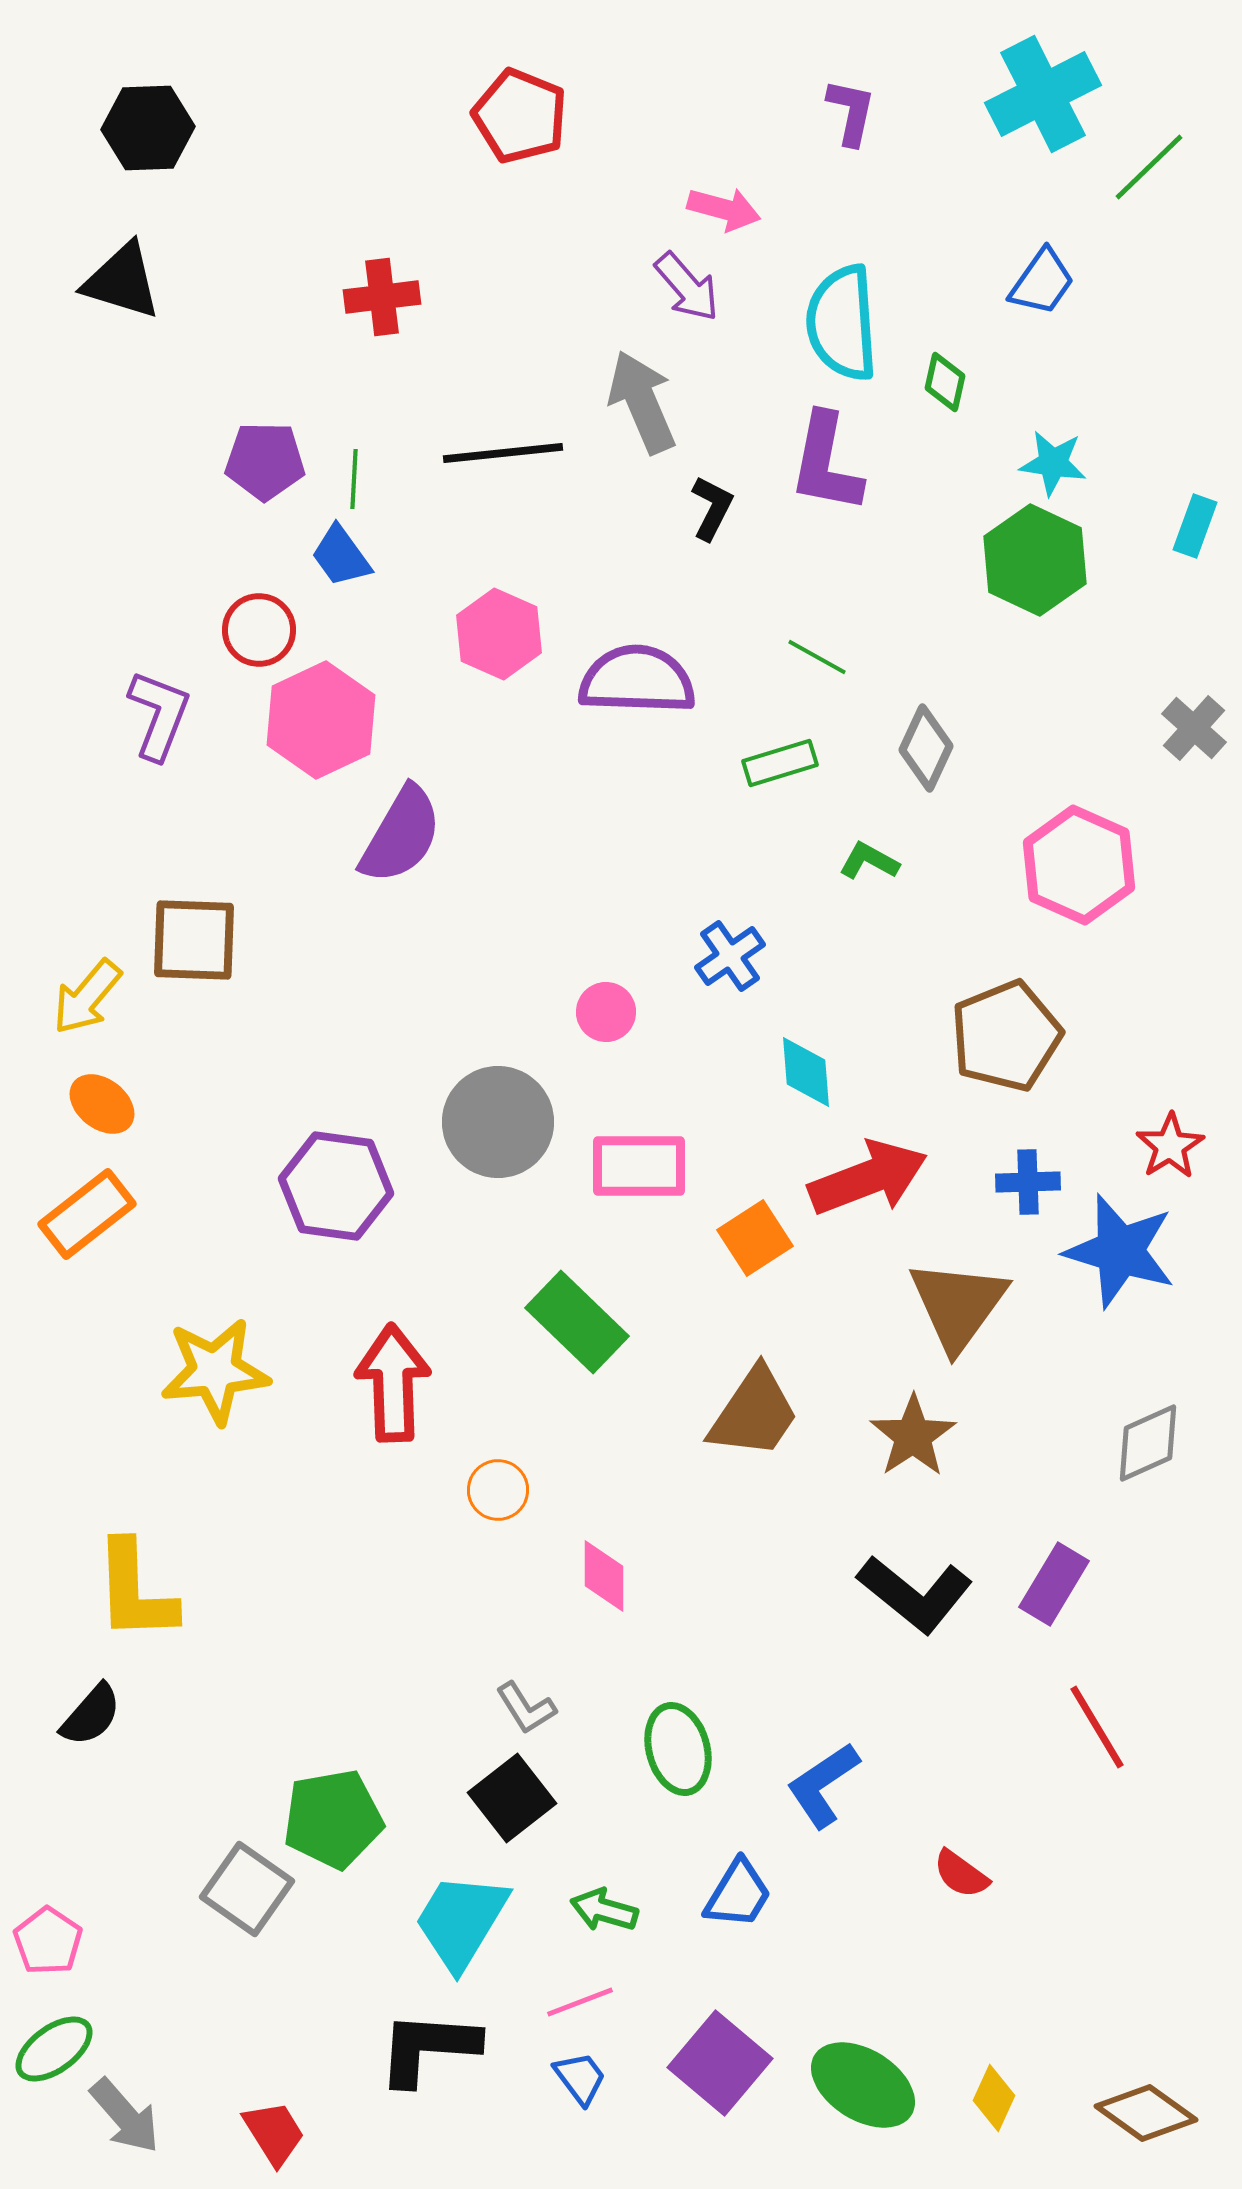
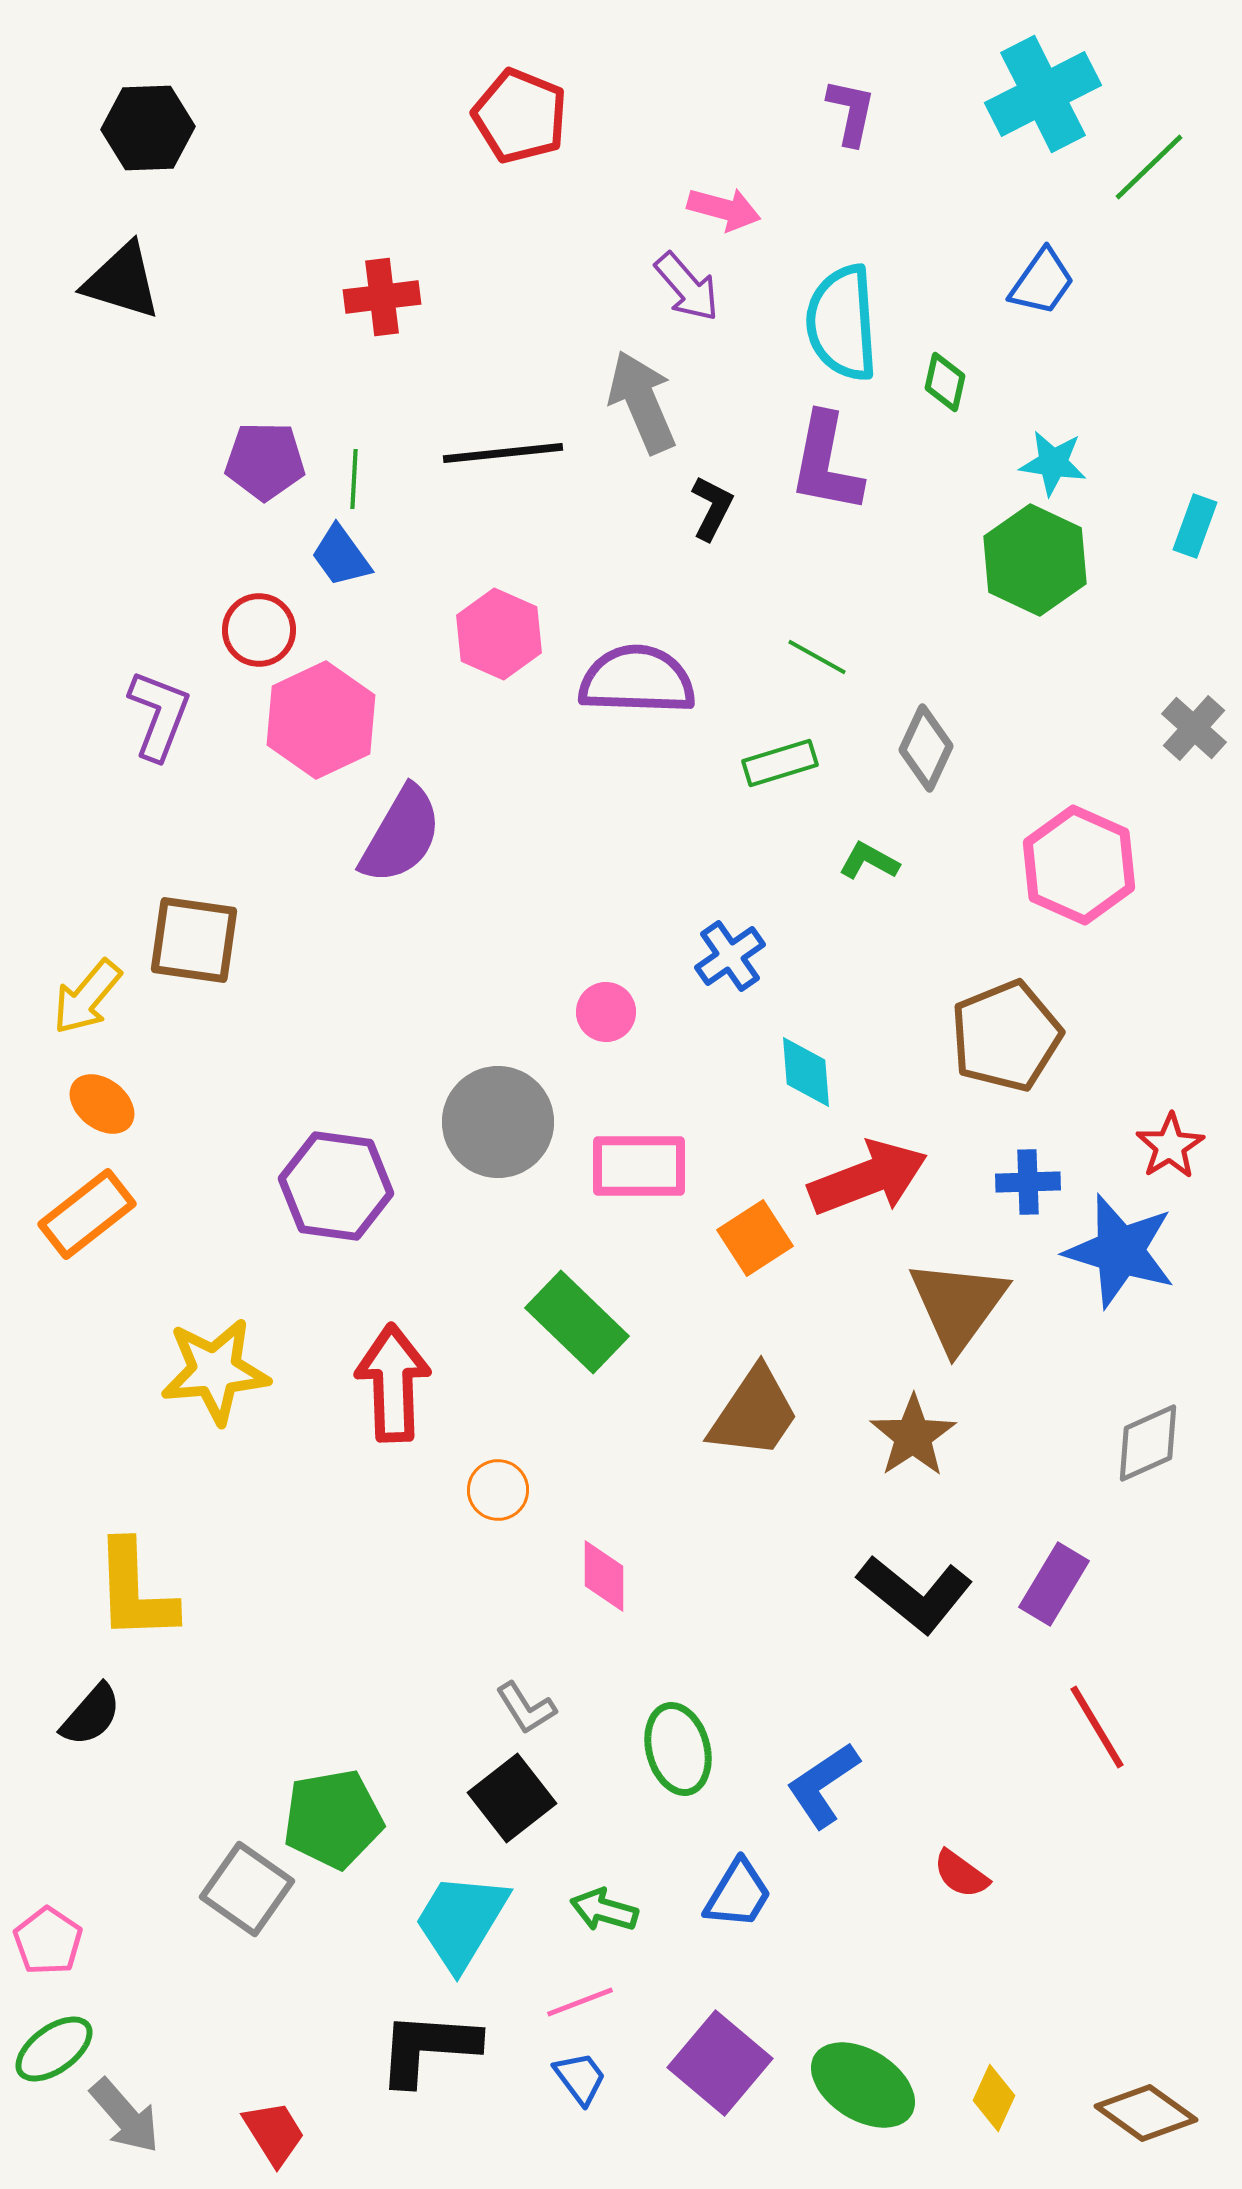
brown square at (194, 940): rotated 6 degrees clockwise
